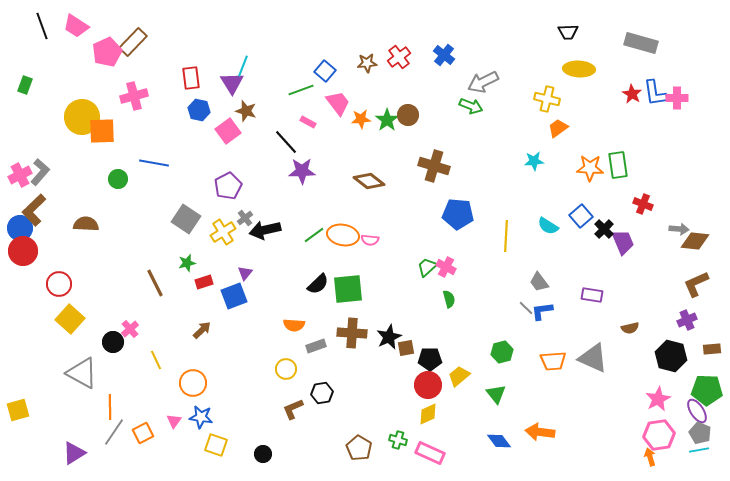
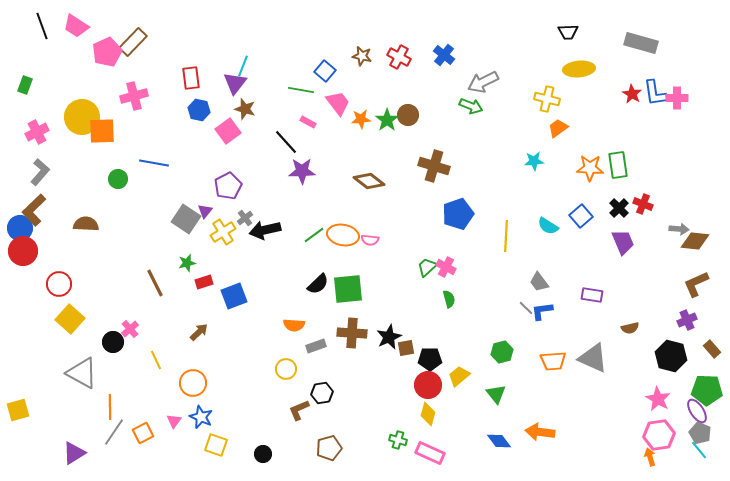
red cross at (399, 57): rotated 25 degrees counterclockwise
brown star at (367, 63): moved 5 px left, 7 px up; rotated 18 degrees clockwise
yellow ellipse at (579, 69): rotated 8 degrees counterclockwise
purple triangle at (232, 83): moved 3 px right; rotated 10 degrees clockwise
green line at (301, 90): rotated 30 degrees clockwise
brown star at (246, 111): moved 1 px left, 2 px up
pink cross at (20, 175): moved 17 px right, 43 px up
blue pentagon at (458, 214): rotated 24 degrees counterclockwise
black cross at (604, 229): moved 15 px right, 21 px up
purple triangle at (245, 273): moved 40 px left, 62 px up
brown arrow at (202, 330): moved 3 px left, 2 px down
brown rectangle at (712, 349): rotated 54 degrees clockwise
pink star at (658, 399): rotated 15 degrees counterclockwise
brown L-shape at (293, 409): moved 6 px right, 1 px down
yellow diamond at (428, 414): rotated 50 degrees counterclockwise
blue star at (201, 417): rotated 15 degrees clockwise
brown pentagon at (359, 448): moved 30 px left; rotated 25 degrees clockwise
cyan line at (699, 450): rotated 60 degrees clockwise
